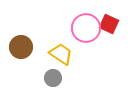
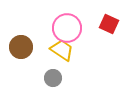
pink circle: moved 19 px left
yellow trapezoid: moved 1 px right, 4 px up
